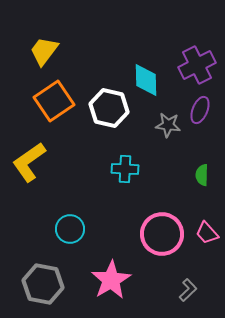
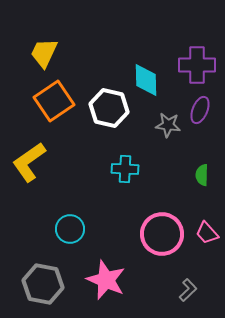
yellow trapezoid: moved 2 px down; rotated 12 degrees counterclockwise
purple cross: rotated 27 degrees clockwise
pink star: moved 5 px left; rotated 18 degrees counterclockwise
